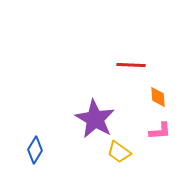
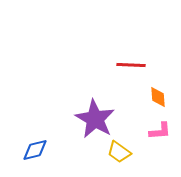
blue diamond: rotated 44 degrees clockwise
